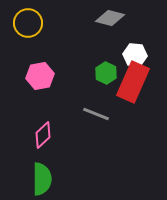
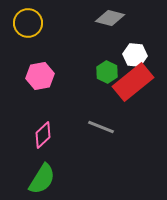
green hexagon: moved 1 px right, 1 px up
red rectangle: rotated 27 degrees clockwise
gray line: moved 5 px right, 13 px down
green semicircle: rotated 32 degrees clockwise
